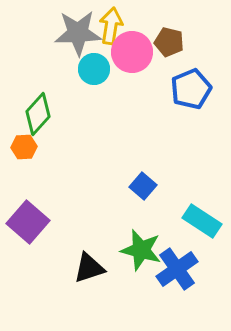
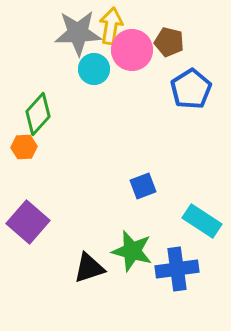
pink circle: moved 2 px up
blue pentagon: rotated 9 degrees counterclockwise
blue square: rotated 28 degrees clockwise
green star: moved 9 px left, 1 px down
blue cross: rotated 27 degrees clockwise
